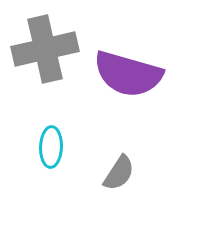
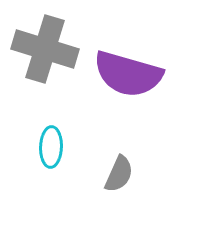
gray cross: rotated 30 degrees clockwise
gray semicircle: moved 1 px down; rotated 9 degrees counterclockwise
